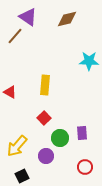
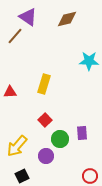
yellow rectangle: moved 1 px left, 1 px up; rotated 12 degrees clockwise
red triangle: rotated 32 degrees counterclockwise
red square: moved 1 px right, 2 px down
green circle: moved 1 px down
red circle: moved 5 px right, 9 px down
